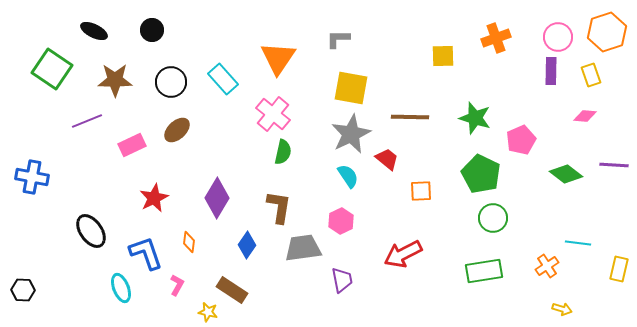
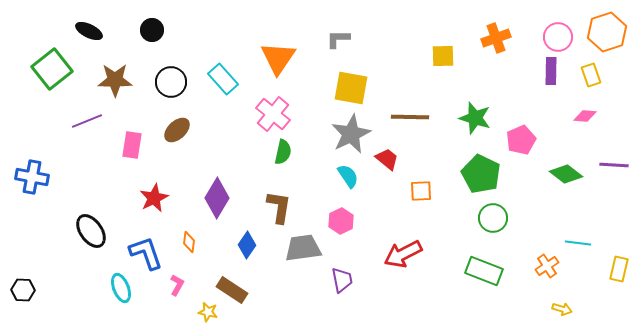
black ellipse at (94, 31): moved 5 px left
green square at (52, 69): rotated 18 degrees clockwise
pink rectangle at (132, 145): rotated 56 degrees counterclockwise
green rectangle at (484, 271): rotated 30 degrees clockwise
